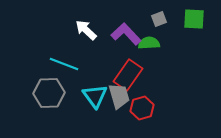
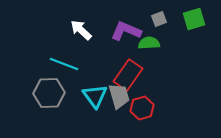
green square: rotated 20 degrees counterclockwise
white arrow: moved 5 px left
purple L-shape: moved 3 px up; rotated 24 degrees counterclockwise
